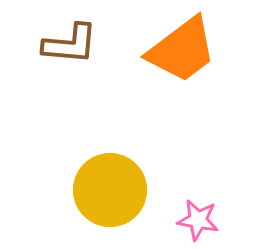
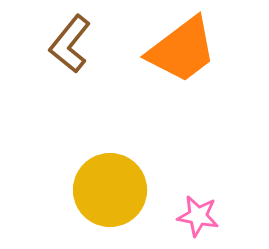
brown L-shape: rotated 124 degrees clockwise
pink star: moved 4 px up
